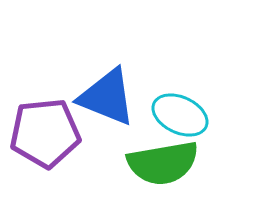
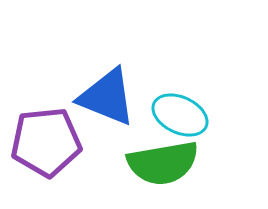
purple pentagon: moved 1 px right, 9 px down
